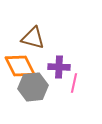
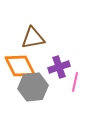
brown triangle: rotated 25 degrees counterclockwise
purple cross: rotated 20 degrees counterclockwise
pink line: moved 1 px right, 1 px up
